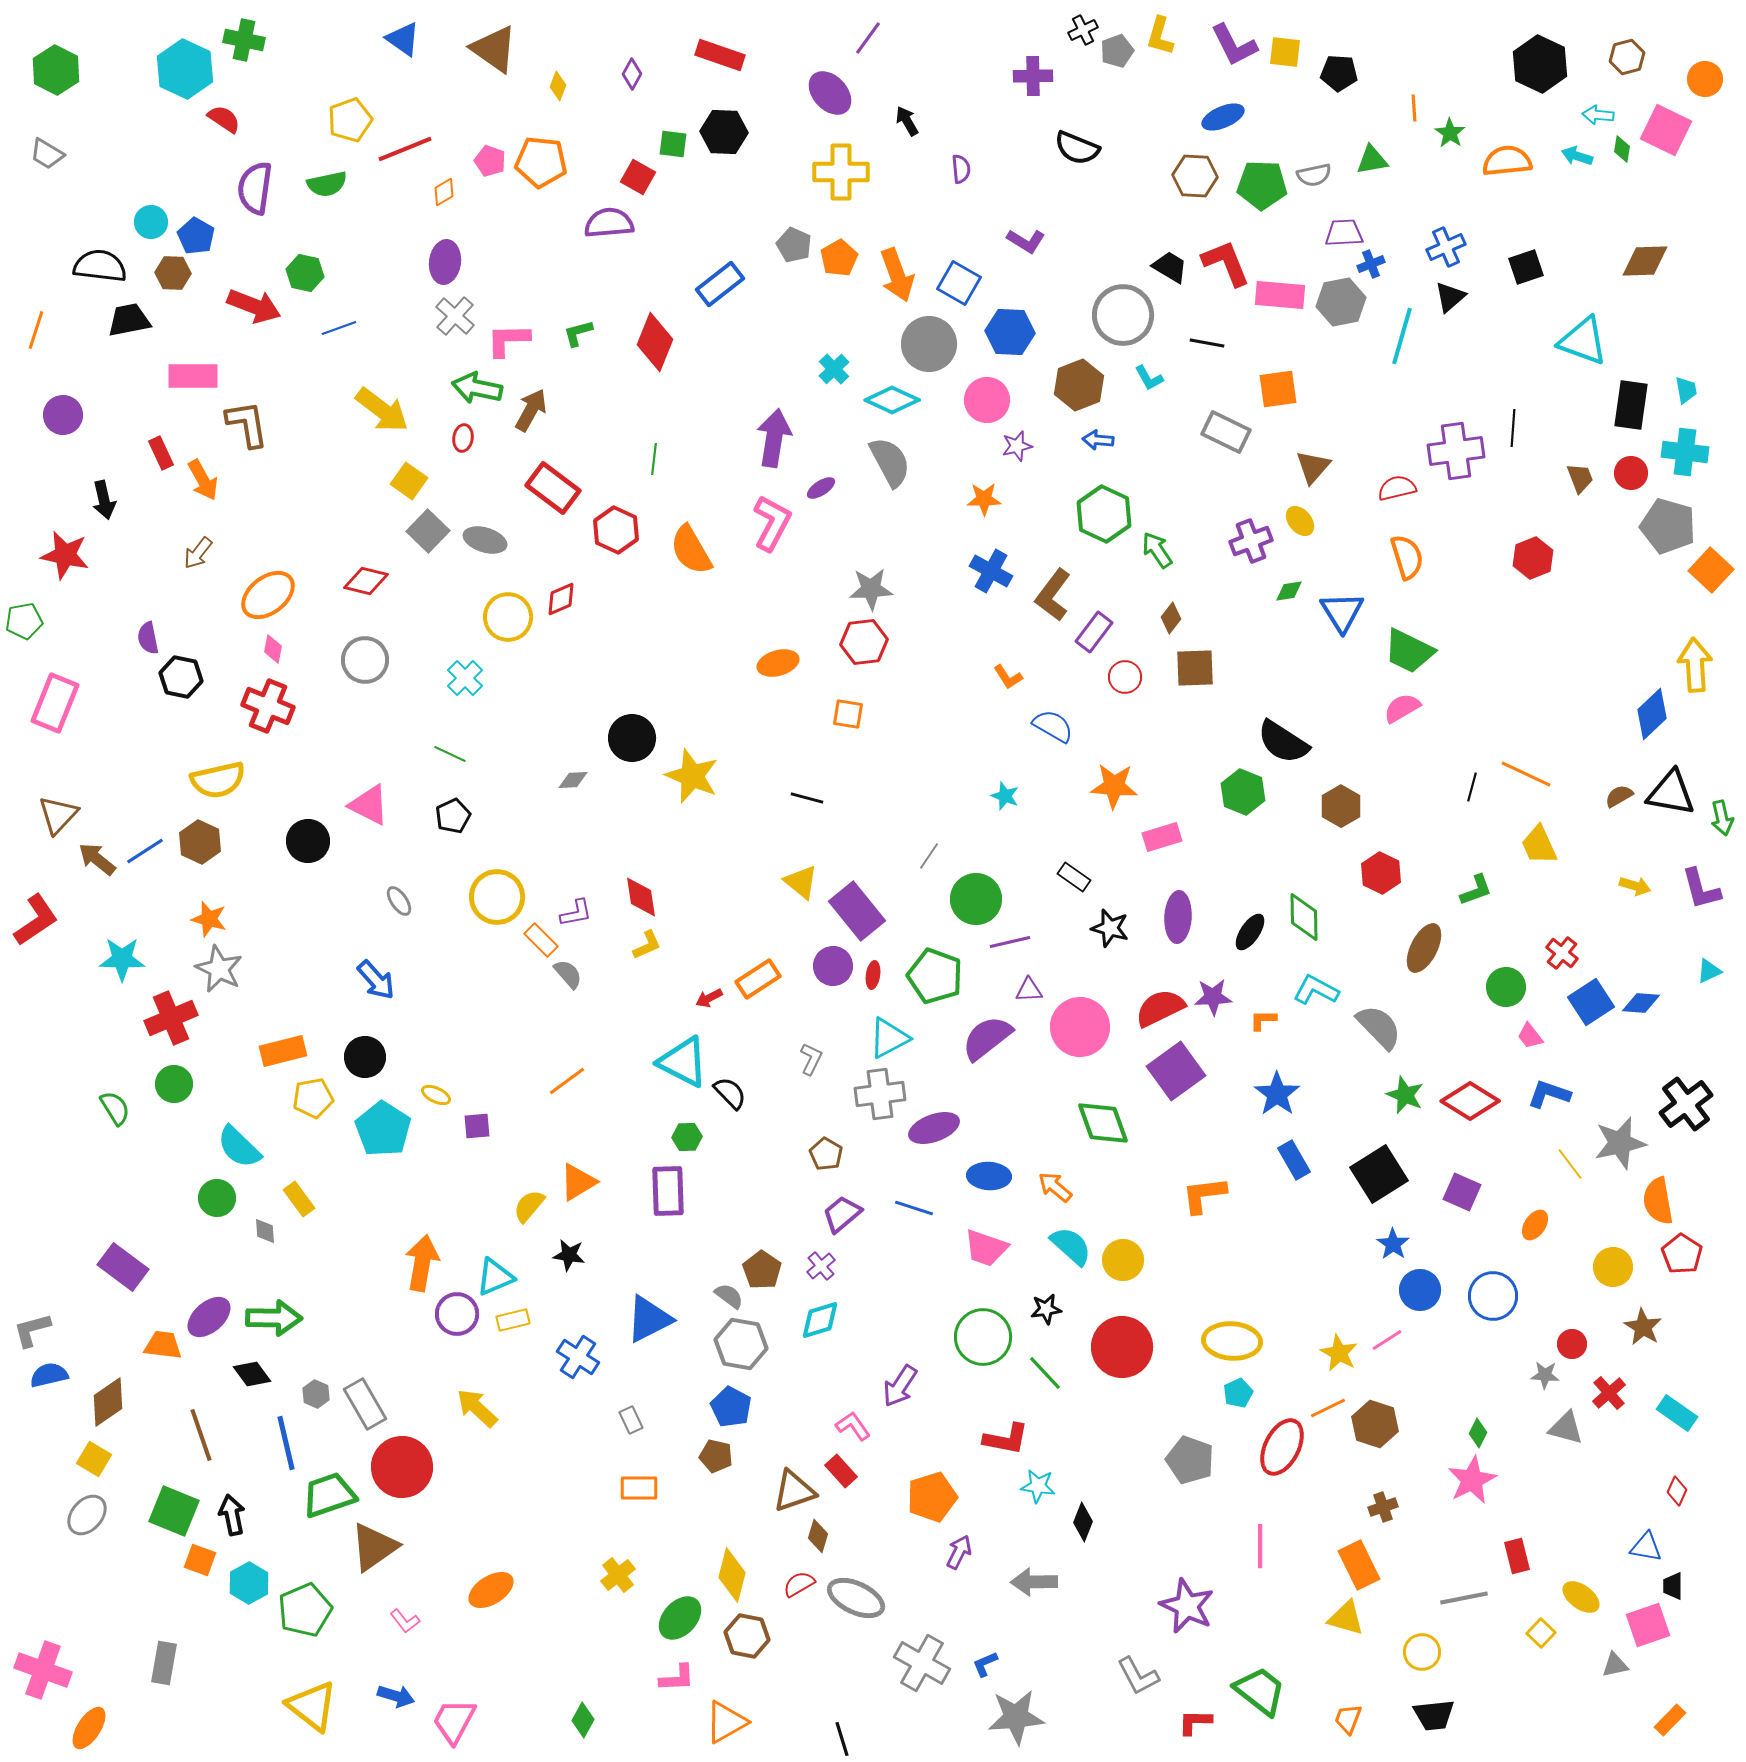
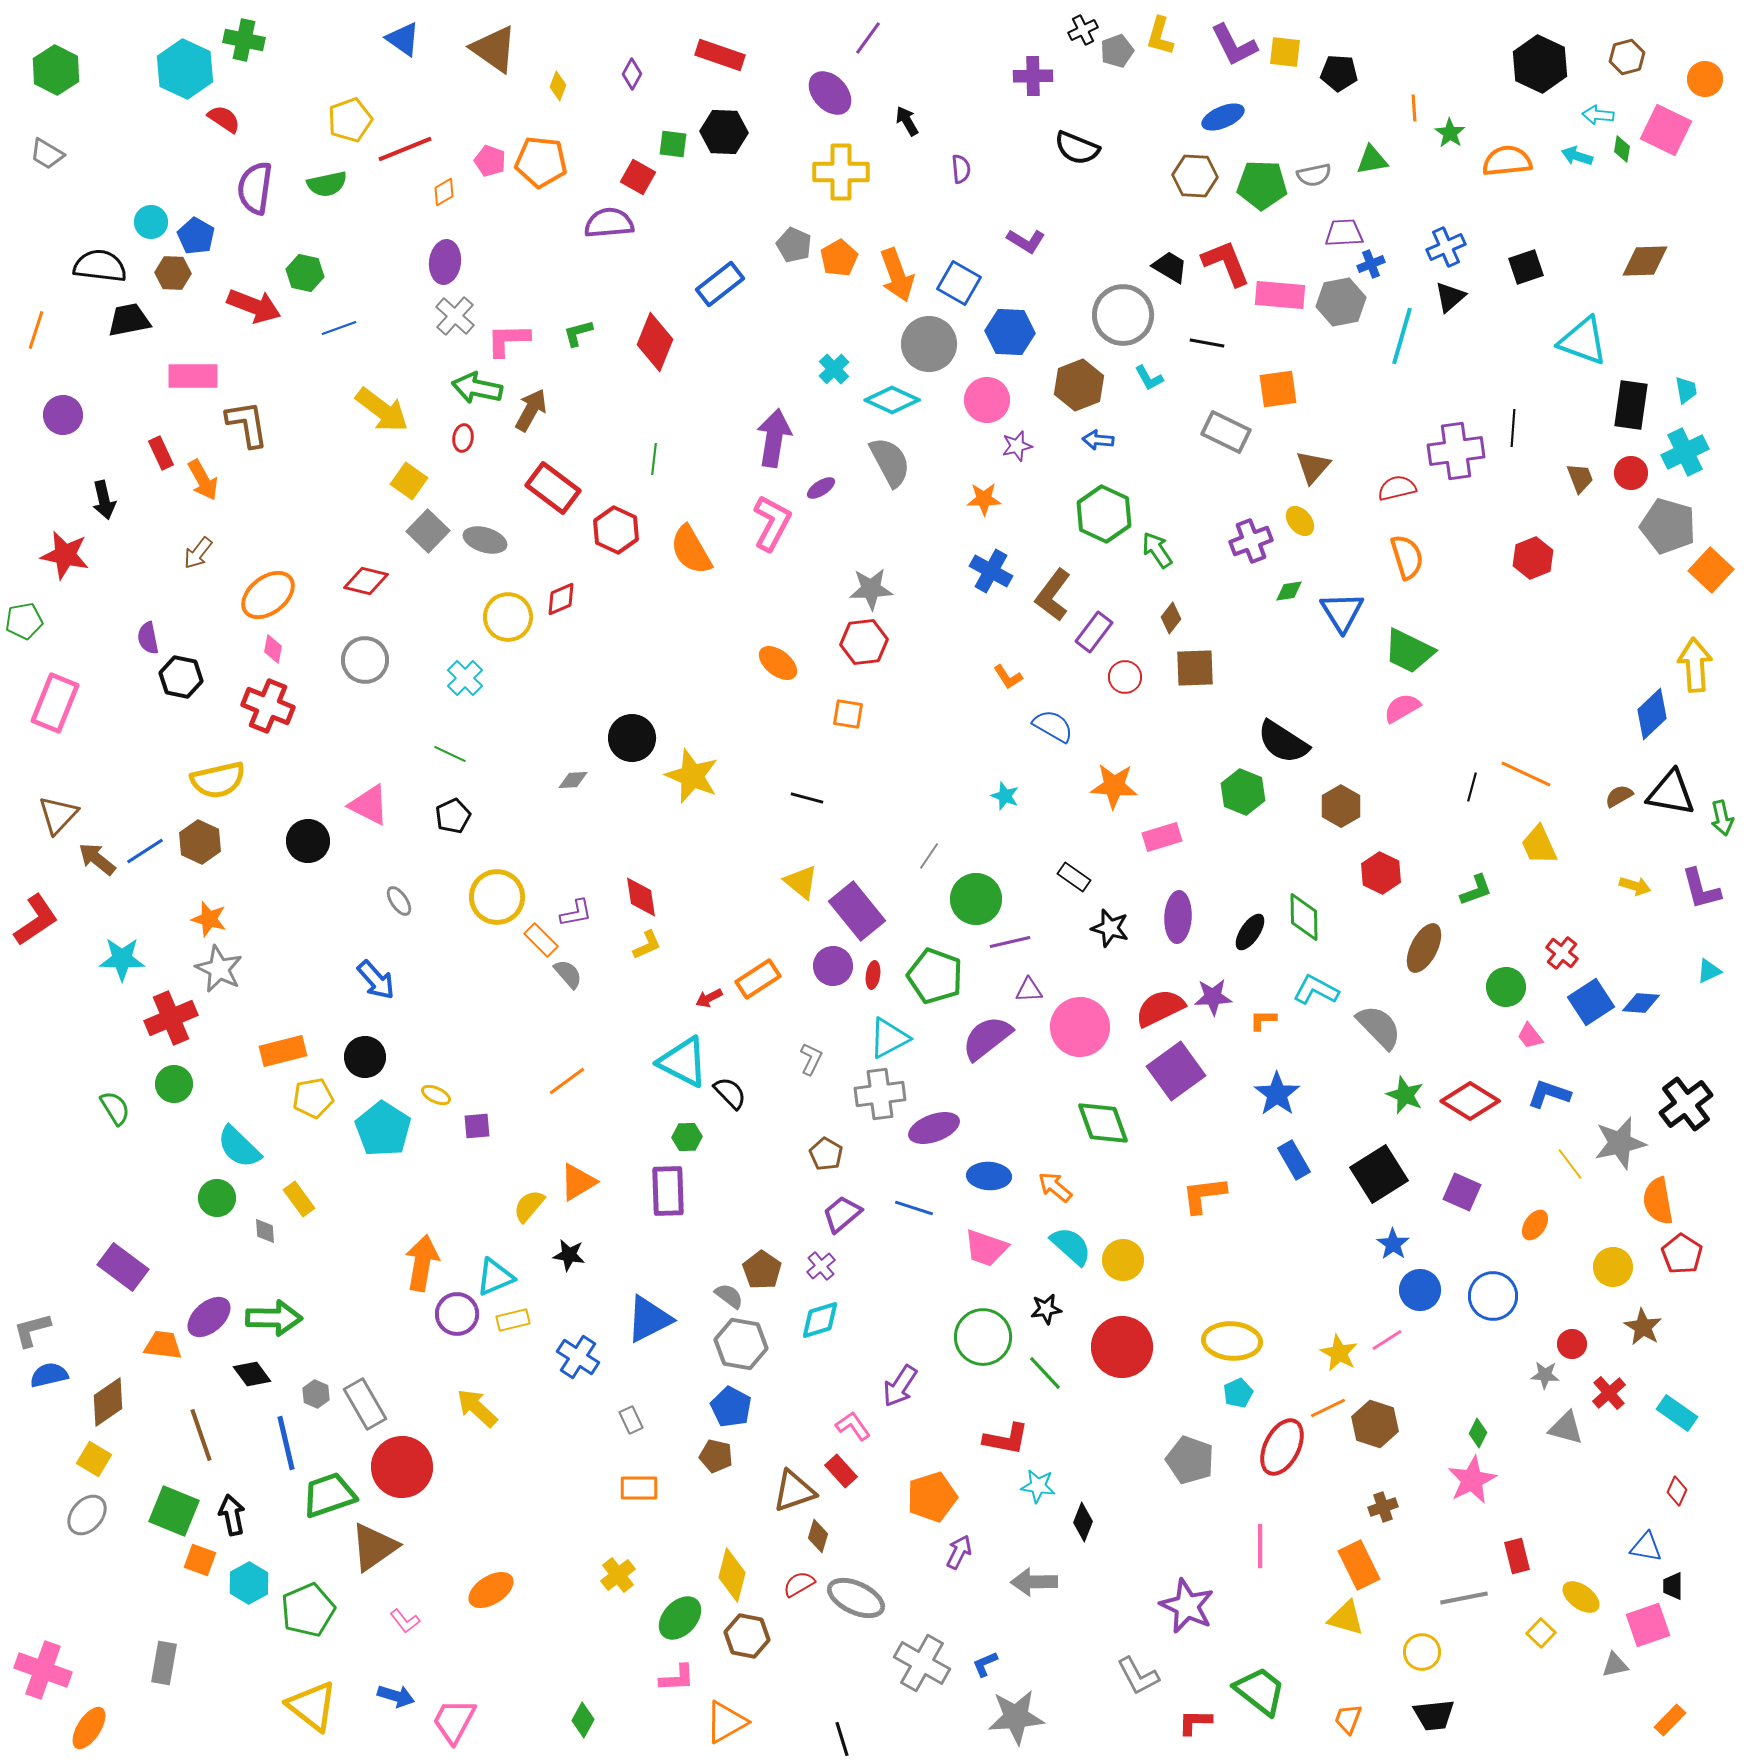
cyan cross at (1685, 452): rotated 33 degrees counterclockwise
orange ellipse at (778, 663): rotated 54 degrees clockwise
green pentagon at (305, 1610): moved 3 px right
